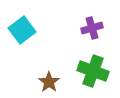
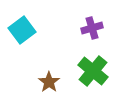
green cross: rotated 20 degrees clockwise
